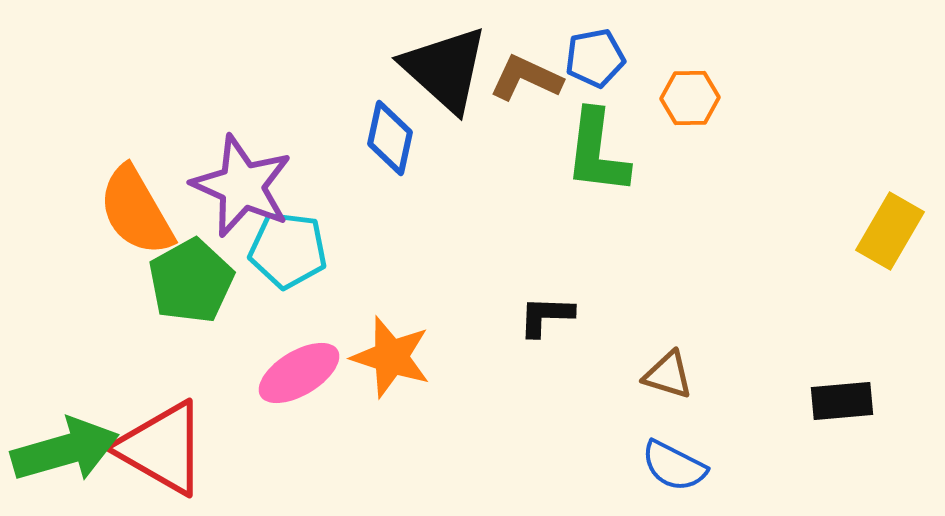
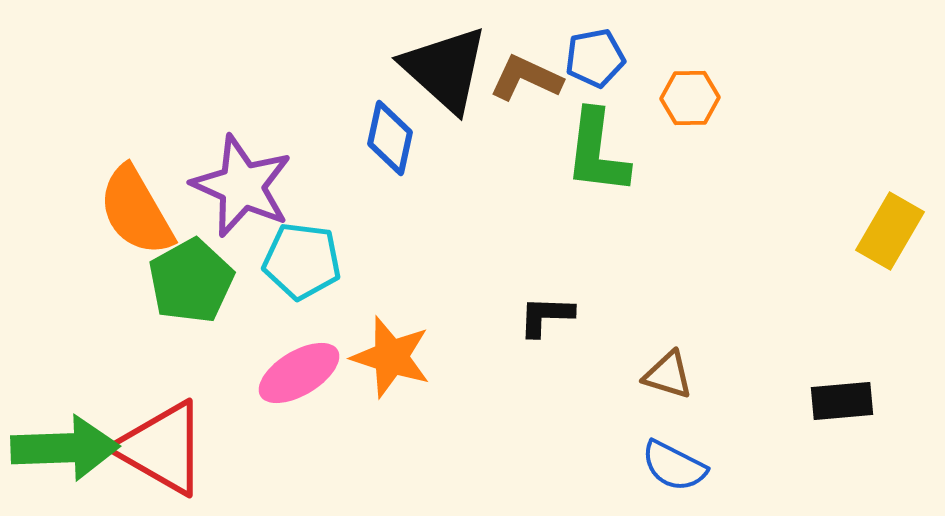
cyan pentagon: moved 14 px right, 11 px down
green arrow: moved 2 px up; rotated 14 degrees clockwise
